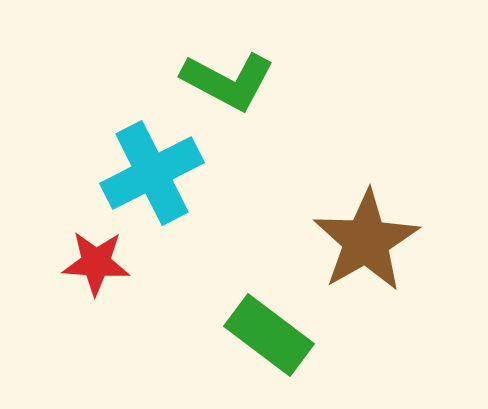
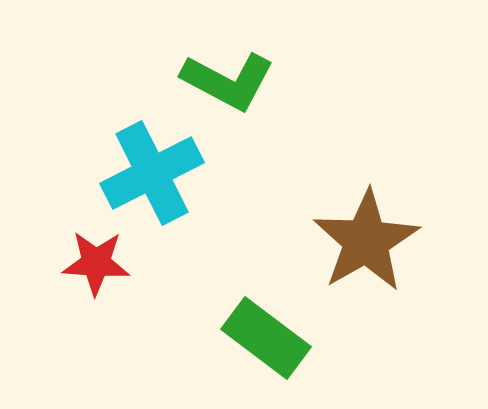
green rectangle: moved 3 px left, 3 px down
